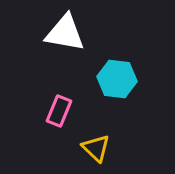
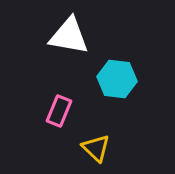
white triangle: moved 4 px right, 3 px down
